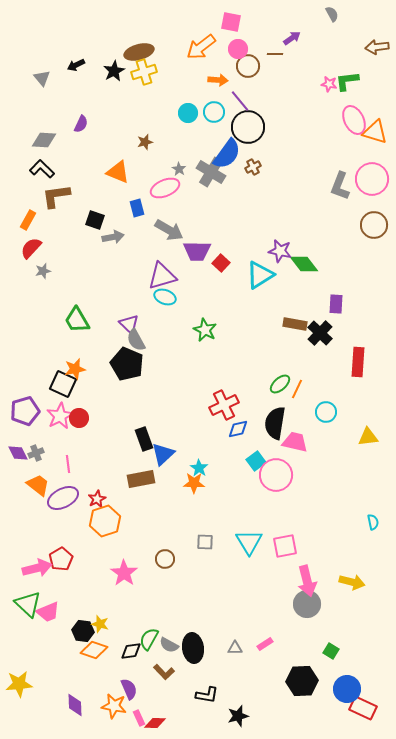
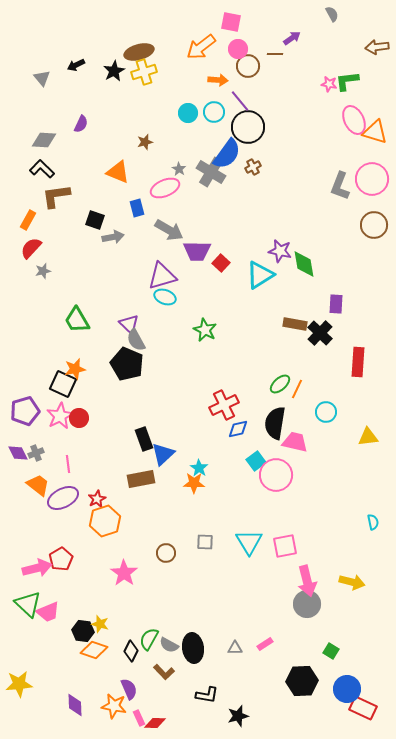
green diamond at (304, 264): rotated 28 degrees clockwise
brown circle at (165, 559): moved 1 px right, 6 px up
black diamond at (131, 651): rotated 55 degrees counterclockwise
